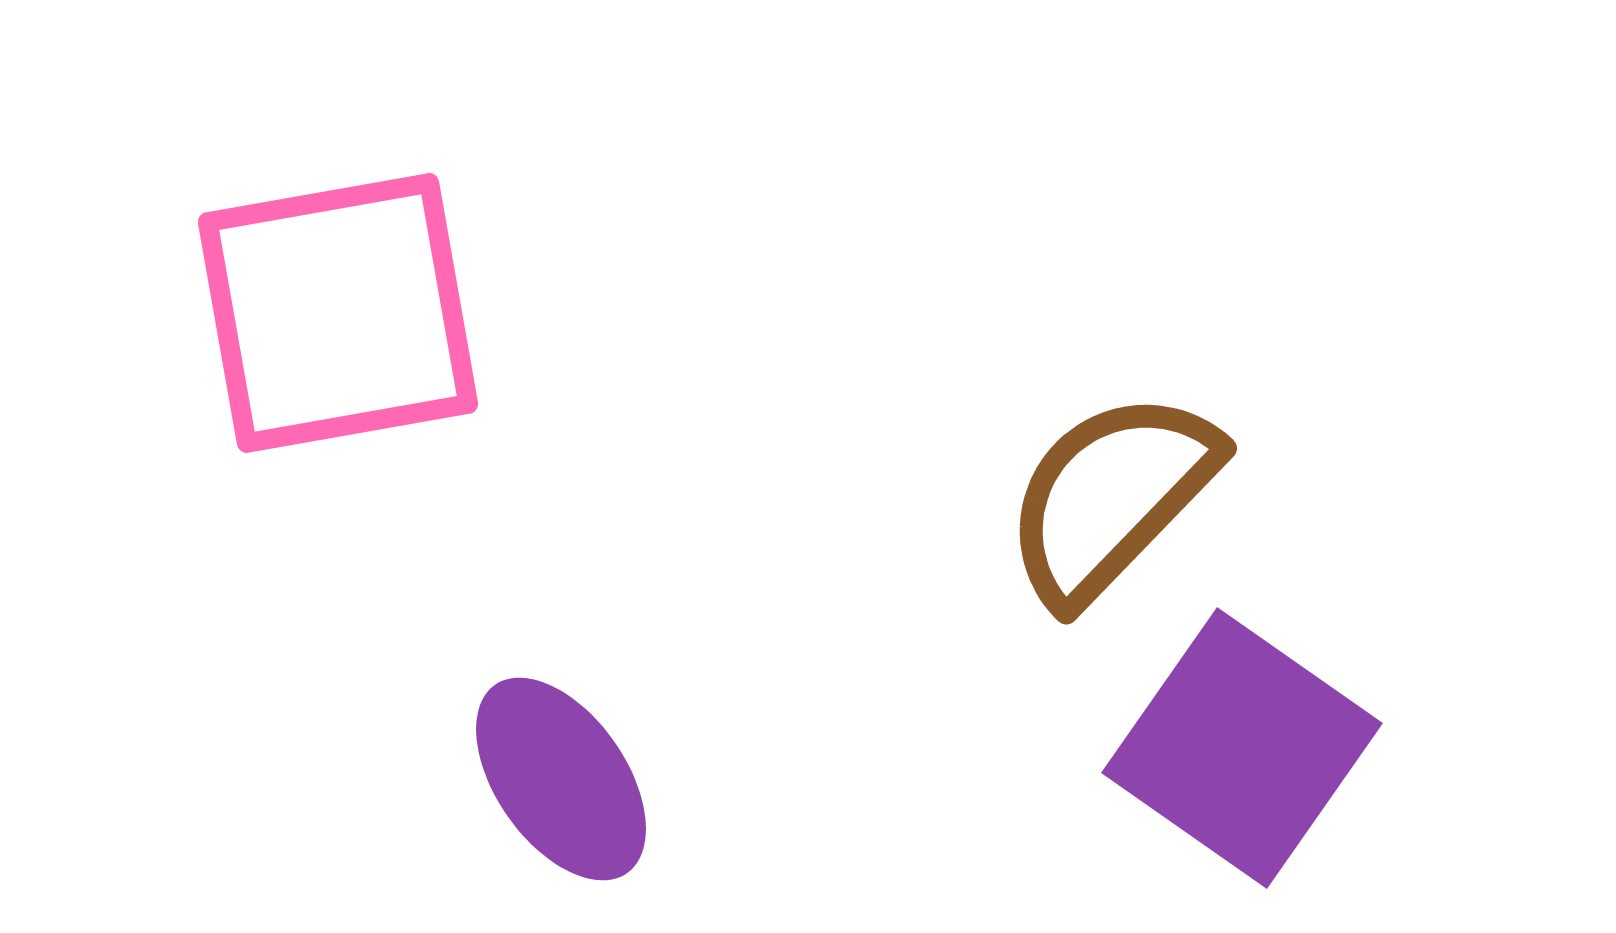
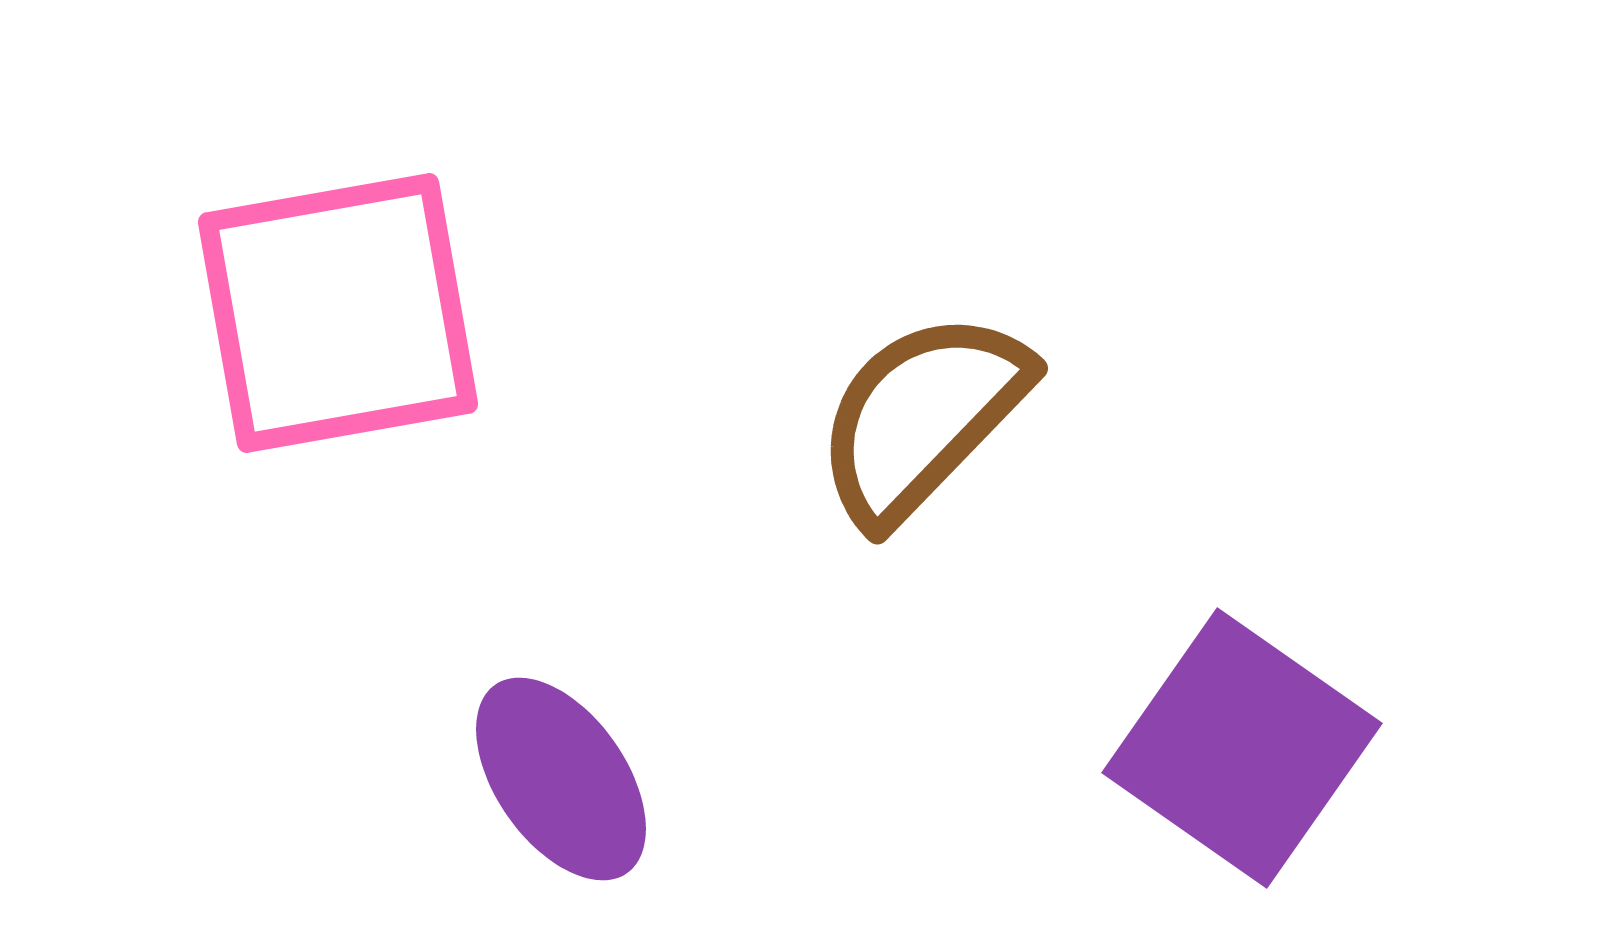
brown semicircle: moved 189 px left, 80 px up
